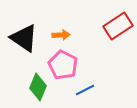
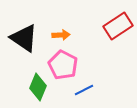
blue line: moved 1 px left
